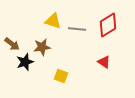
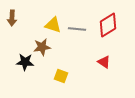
yellow triangle: moved 4 px down
brown arrow: moved 26 px up; rotated 56 degrees clockwise
black star: rotated 24 degrees clockwise
